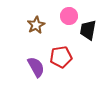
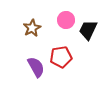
pink circle: moved 3 px left, 4 px down
brown star: moved 4 px left, 3 px down
black trapezoid: rotated 15 degrees clockwise
